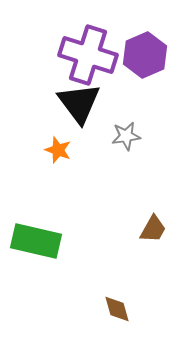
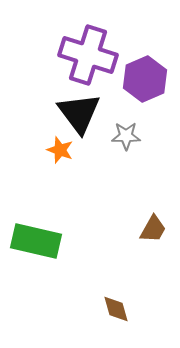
purple hexagon: moved 24 px down
black triangle: moved 10 px down
gray star: rotated 8 degrees clockwise
orange star: moved 2 px right
brown diamond: moved 1 px left
